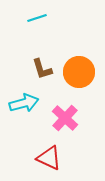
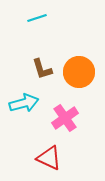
pink cross: rotated 12 degrees clockwise
